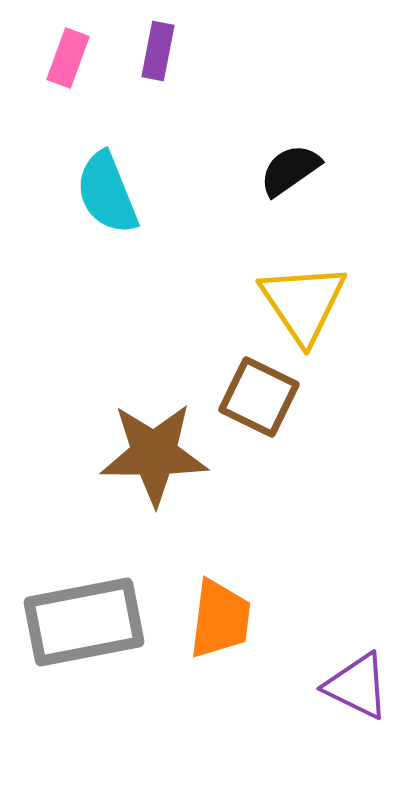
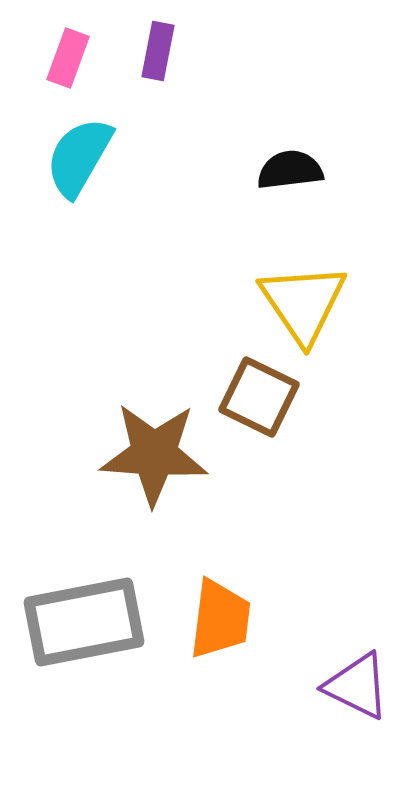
black semicircle: rotated 28 degrees clockwise
cyan semicircle: moved 28 px left, 36 px up; rotated 52 degrees clockwise
brown star: rotated 4 degrees clockwise
